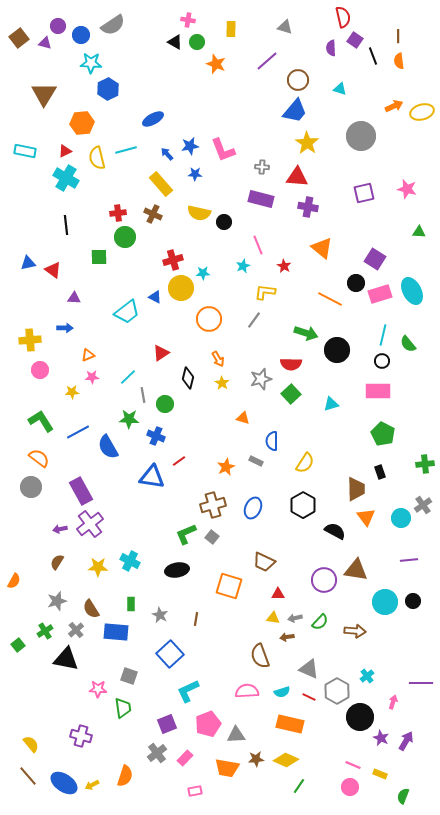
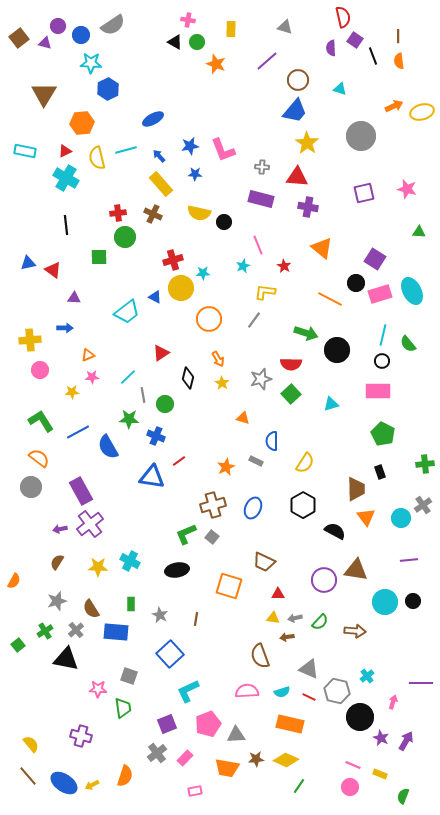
blue arrow at (167, 154): moved 8 px left, 2 px down
gray hexagon at (337, 691): rotated 15 degrees counterclockwise
